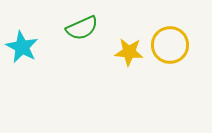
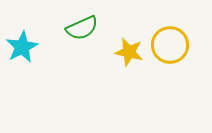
cyan star: rotated 16 degrees clockwise
yellow star: rotated 8 degrees clockwise
